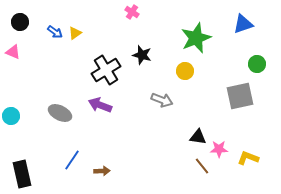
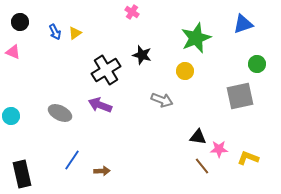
blue arrow: rotated 28 degrees clockwise
